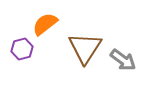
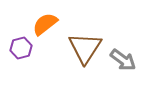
purple hexagon: moved 1 px left, 1 px up
